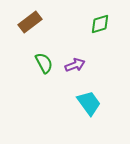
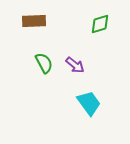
brown rectangle: moved 4 px right, 1 px up; rotated 35 degrees clockwise
purple arrow: rotated 60 degrees clockwise
